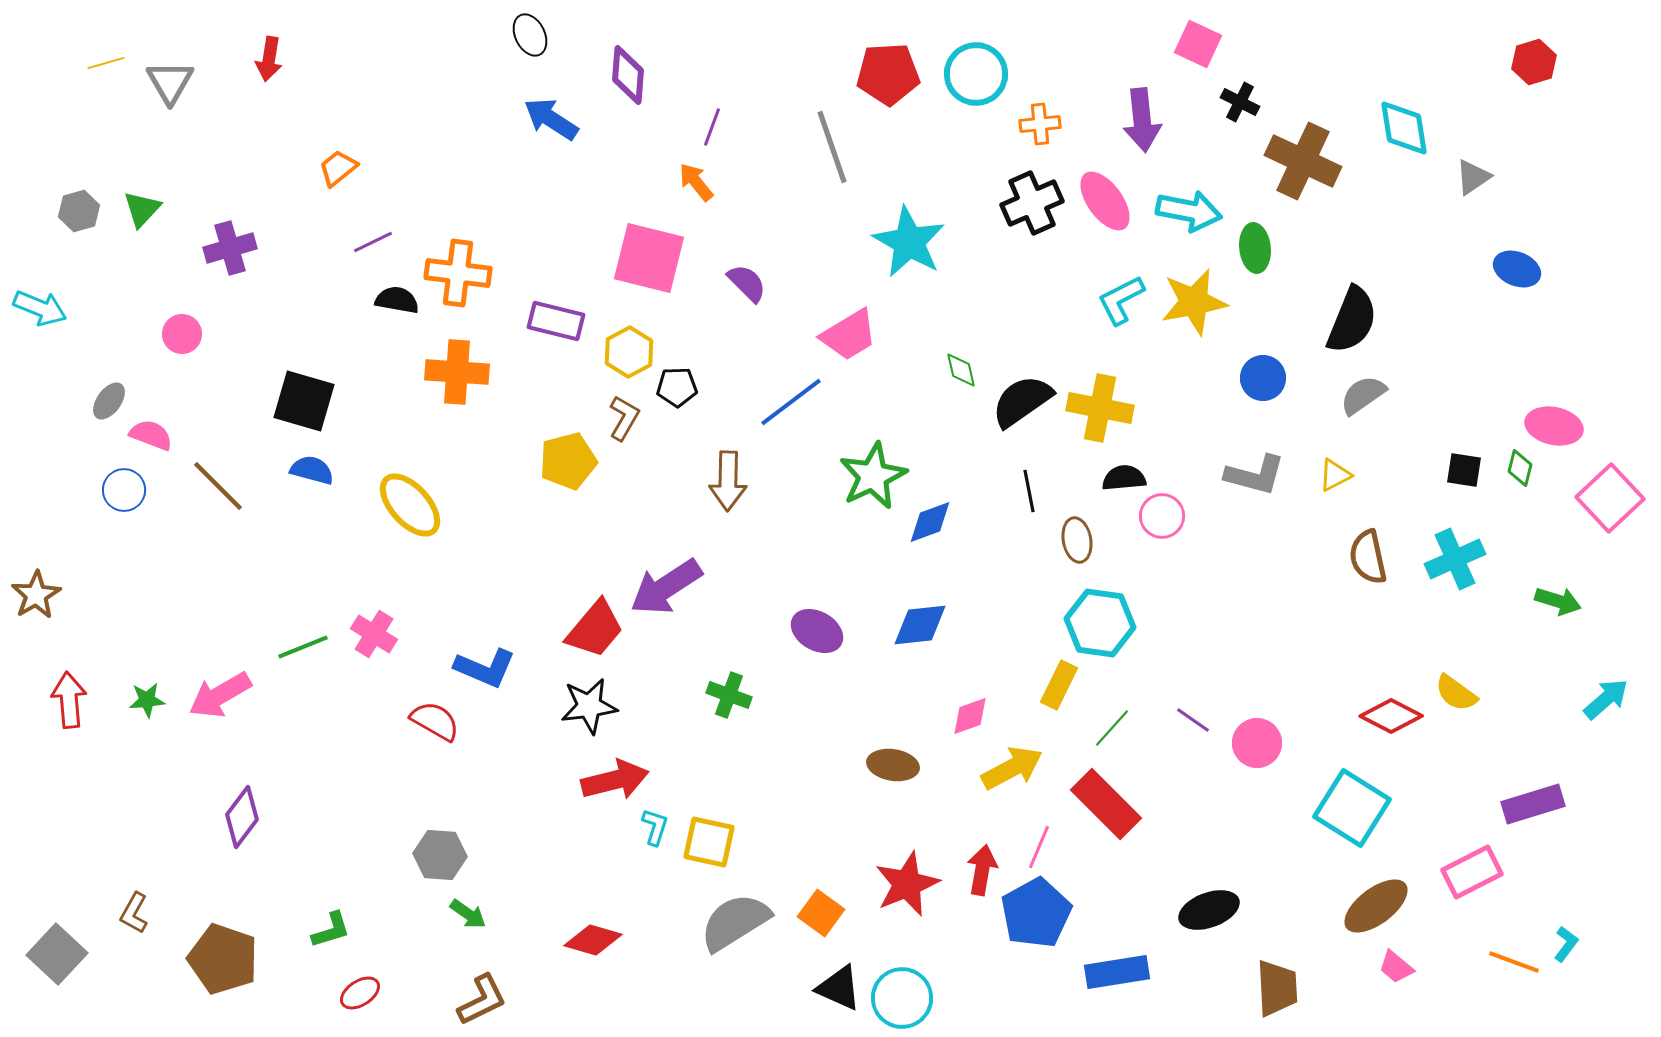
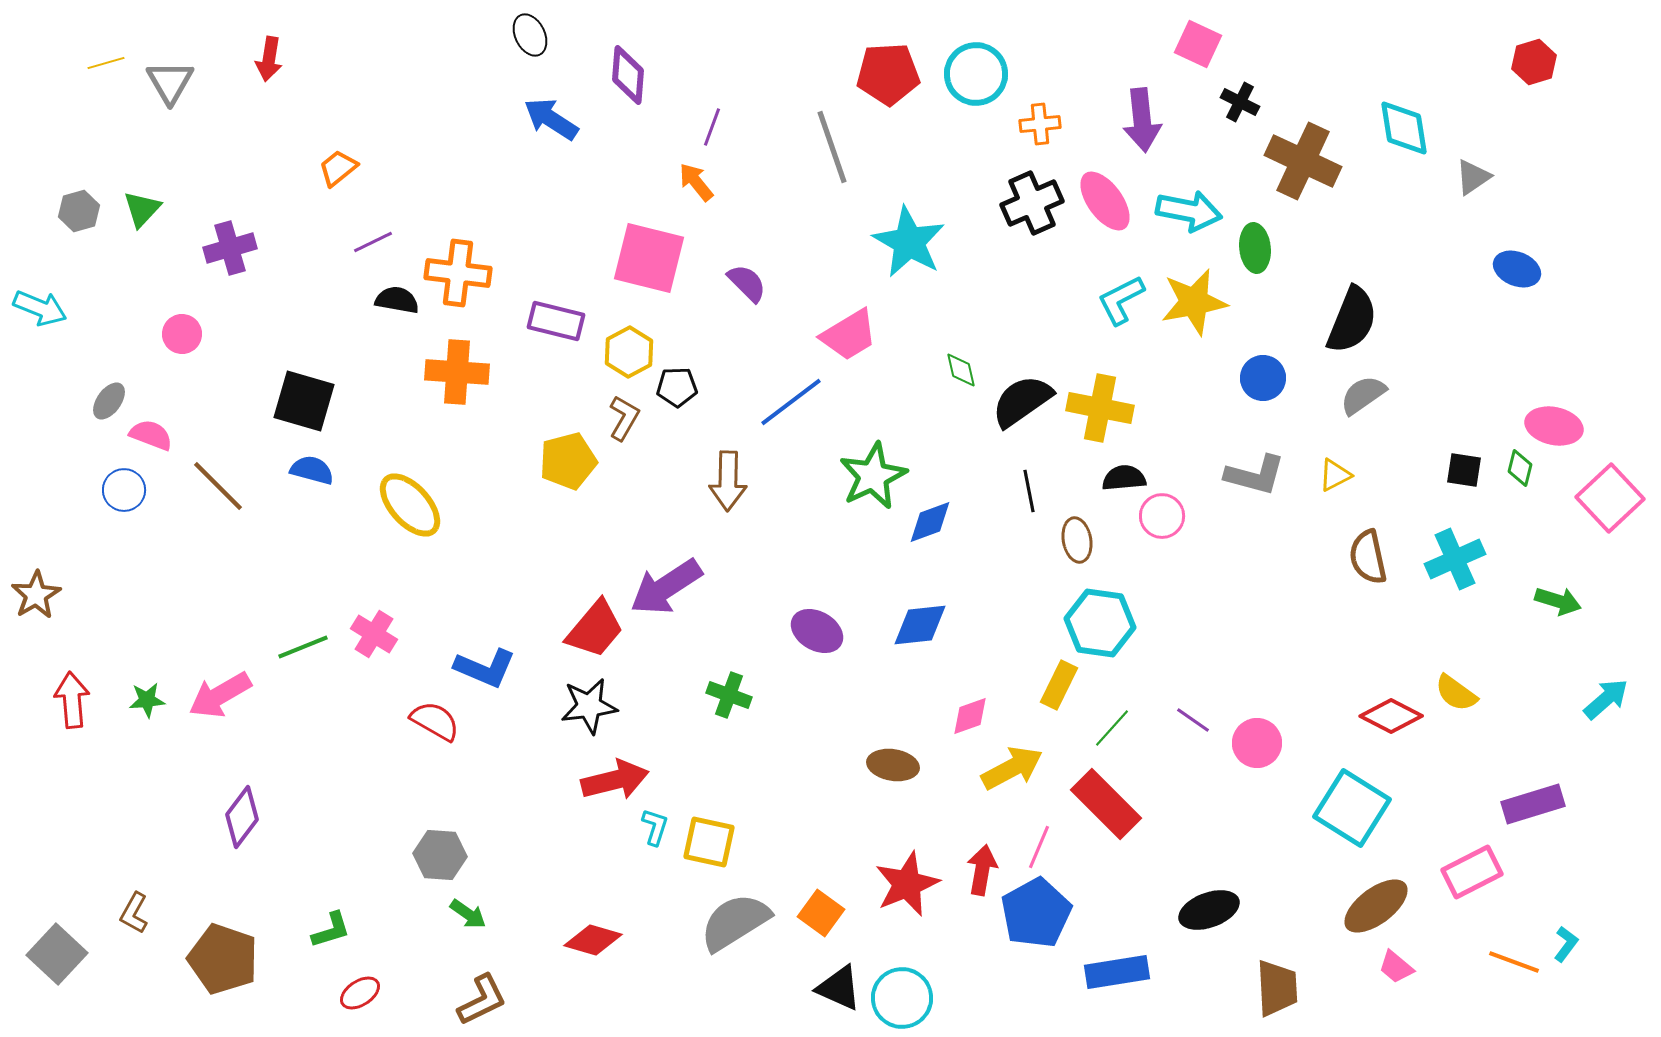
red arrow at (69, 700): moved 3 px right
